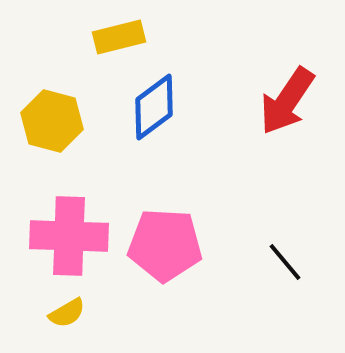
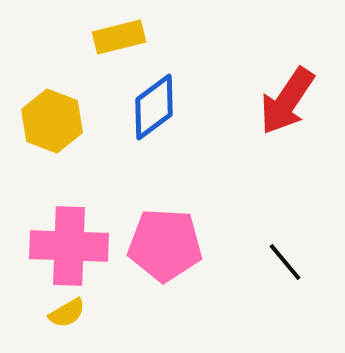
yellow hexagon: rotated 6 degrees clockwise
pink cross: moved 10 px down
